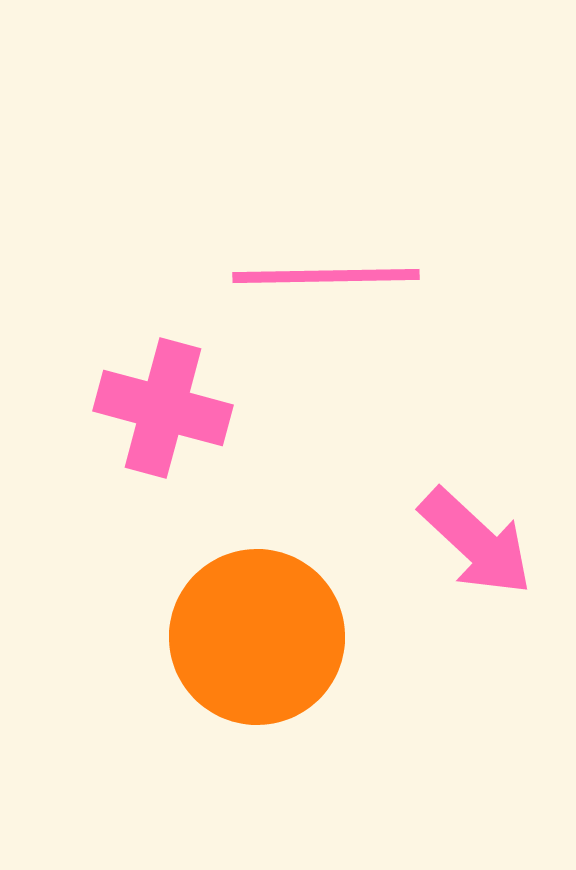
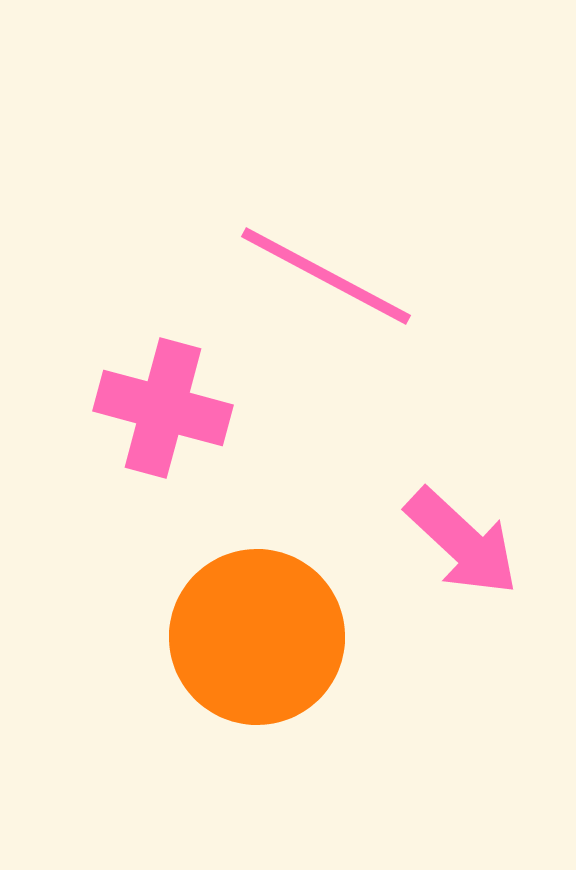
pink line: rotated 29 degrees clockwise
pink arrow: moved 14 px left
